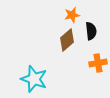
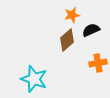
black semicircle: moved 1 px up; rotated 108 degrees counterclockwise
